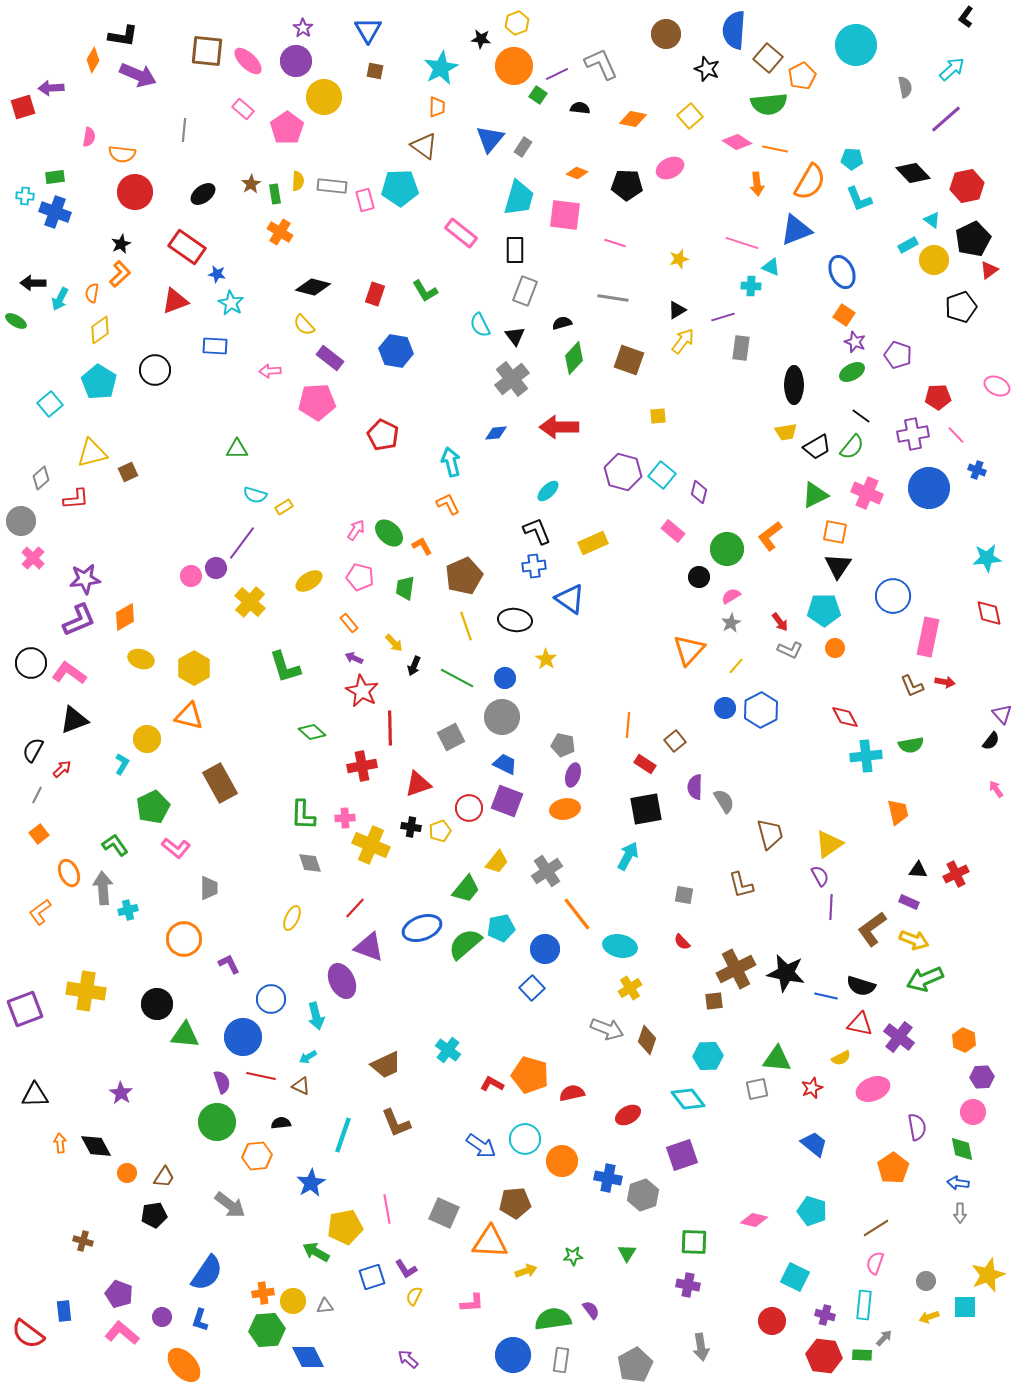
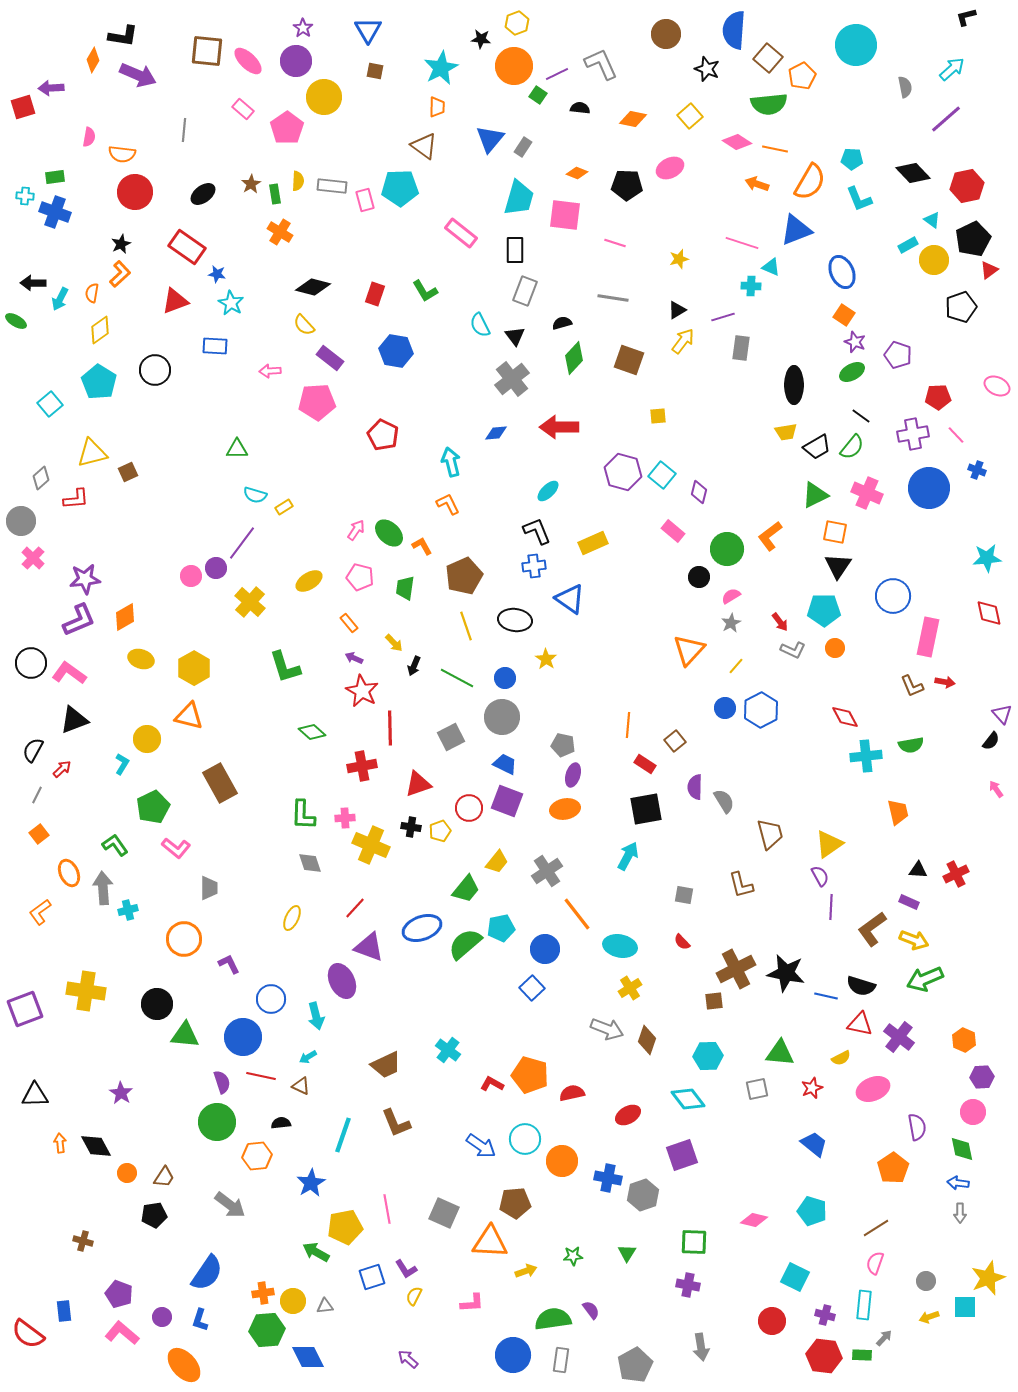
black L-shape at (966, 17): rotated 40 degrees clockwise
orange arrow at (757, 184): rotated 115 degrees clockwise
gray L-shape at (790, 650): moved 3 px right
green triangle at (777, 1059): moved 3 px right, 6 px up
yellow star at (988, 1275): moved 3 px down
